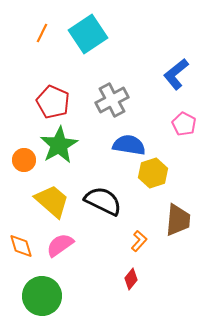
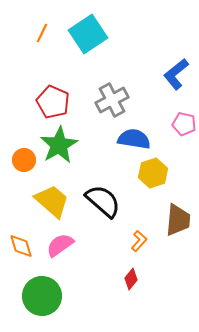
pink pentagon: rotated 15 degrees counterclockwise
blue semicircle: moved 5 px right, 6 px up
black semicircle: rotated 15 degrees clockwise
